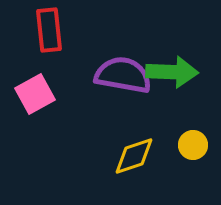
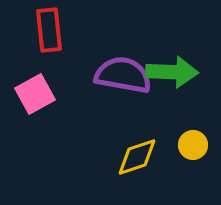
yellow diamond: moved 3 px right, 1 px down
